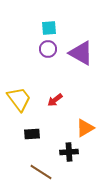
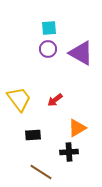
orange triangle: moved 8 px left
black rectangle: moved 1 px right, 1 px down
